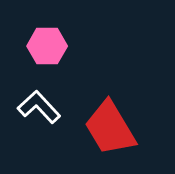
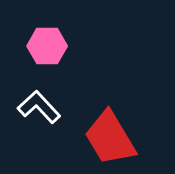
red trapezoid: moved 10 px down
